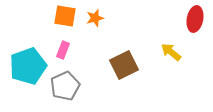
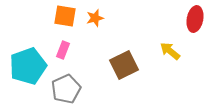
yellow arrow: moved 1 px left, 1 px up
gray pentagon: moved 1 px right, 3 px down
